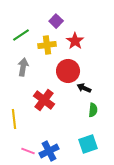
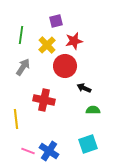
purple square: rotated 32 degrees clockwise
green line: rotated 48 degrees counterclockwise
red star: moved 1 px left; rotated 24 degrees clockwise
yellow cross: rotated 36 degrees counterclockwise
gray arrow: rotated 24 degrees clockwise
red circle: moved 3 px left, 5 px up
red cross: rotated 25 degrees counterclockwise
green semicircle: rotated 96 degrees counterclockwise
yellow line: moved 2 px right
blue cross: rotated 30 degrees counterclockwise
